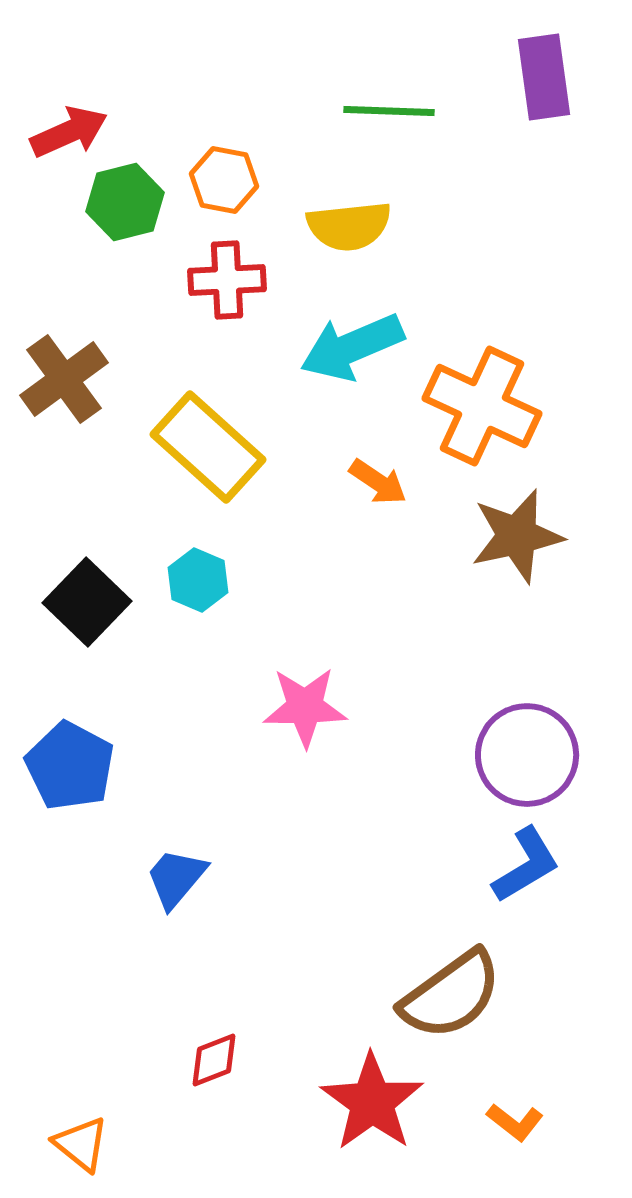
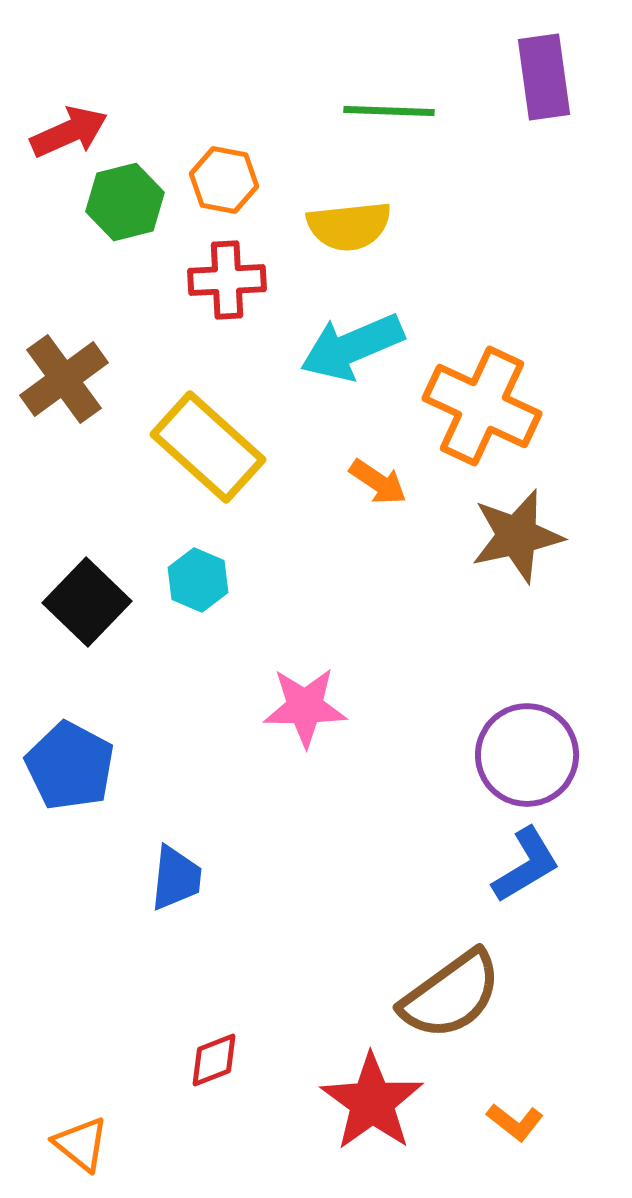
blue trapezoid: rotated 146 degrees clockwise
